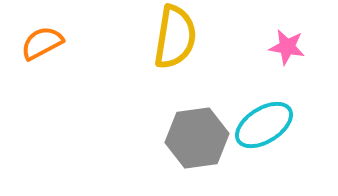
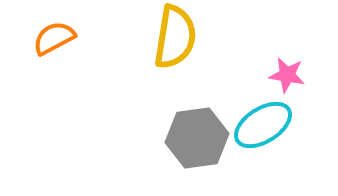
orange semicircle: moved 12 px right, 5 px up
pink star: moved 28 px down
cyan ellipse: moved 1 px left
